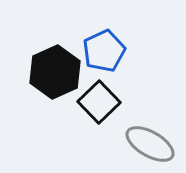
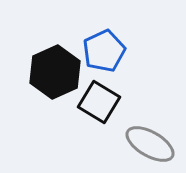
black square: rotated 15 degrees counterclockwise
